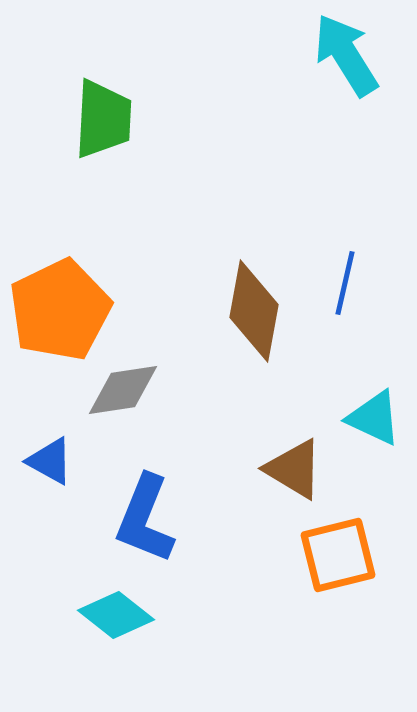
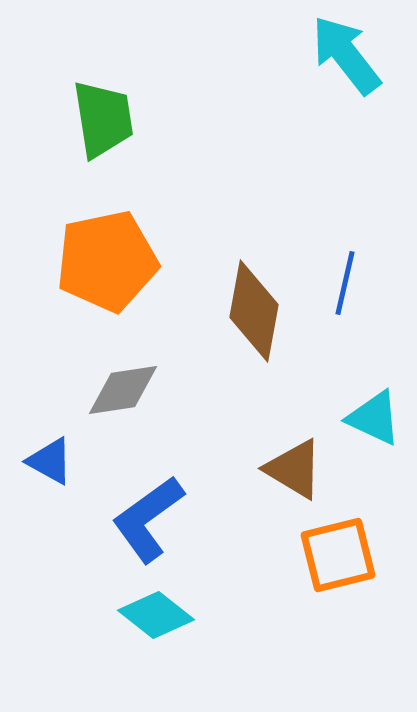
cyan arrow: rotated 6 degrees counterclockwise
green trapezoid: rotated 12 degrees counterclockwise
orange pentagon: moved 47 px right, 49 px up; rotated 14 degrees clockwise
blue L-shape: moved 3 px right; rotated 32 degrees clockwise
cyan diamond: moved 40 px right
